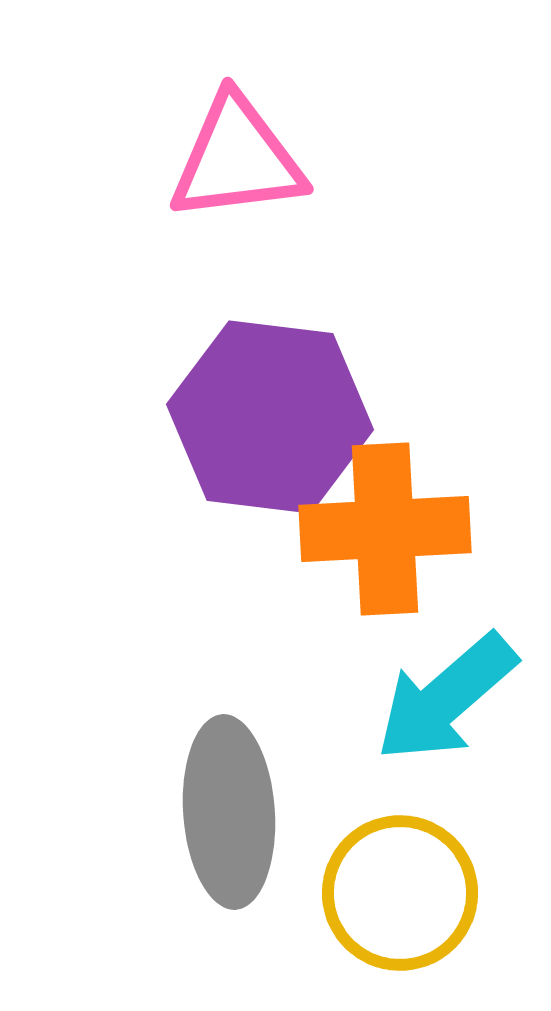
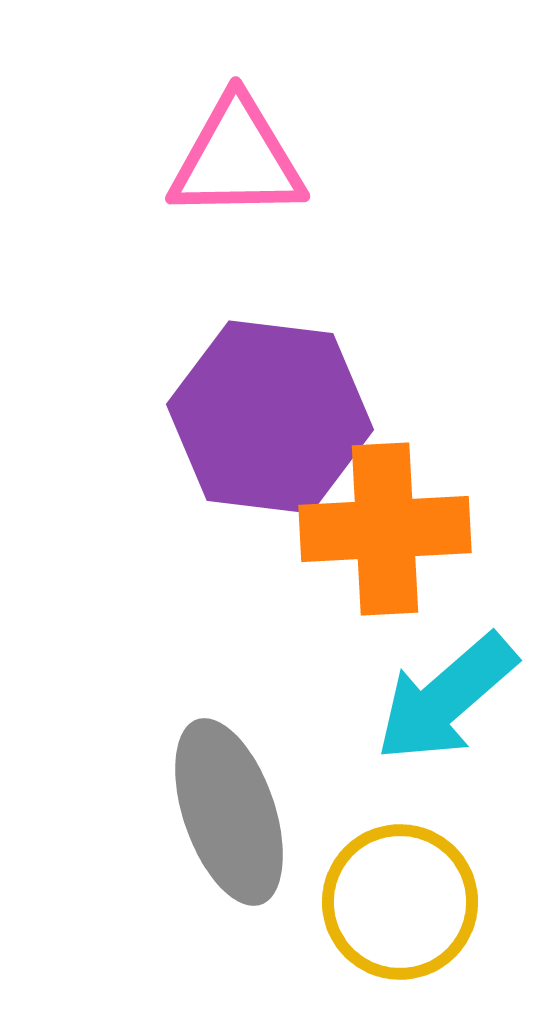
pink triangle: rotated 6 degrees clockwise
gray ellipse: rotated 15 degrees counterclockwise
yellow circle: moved 9 px down
